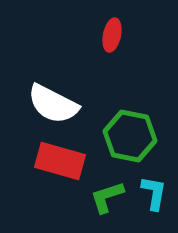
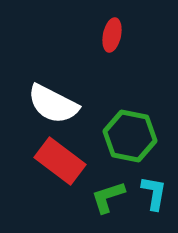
red rectangle: rotated 21 degrees clockwise
green L-shape: moved 1 px right
